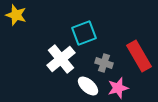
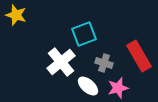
cyan square: moved 1 px down
white cross: moved 3 px down
